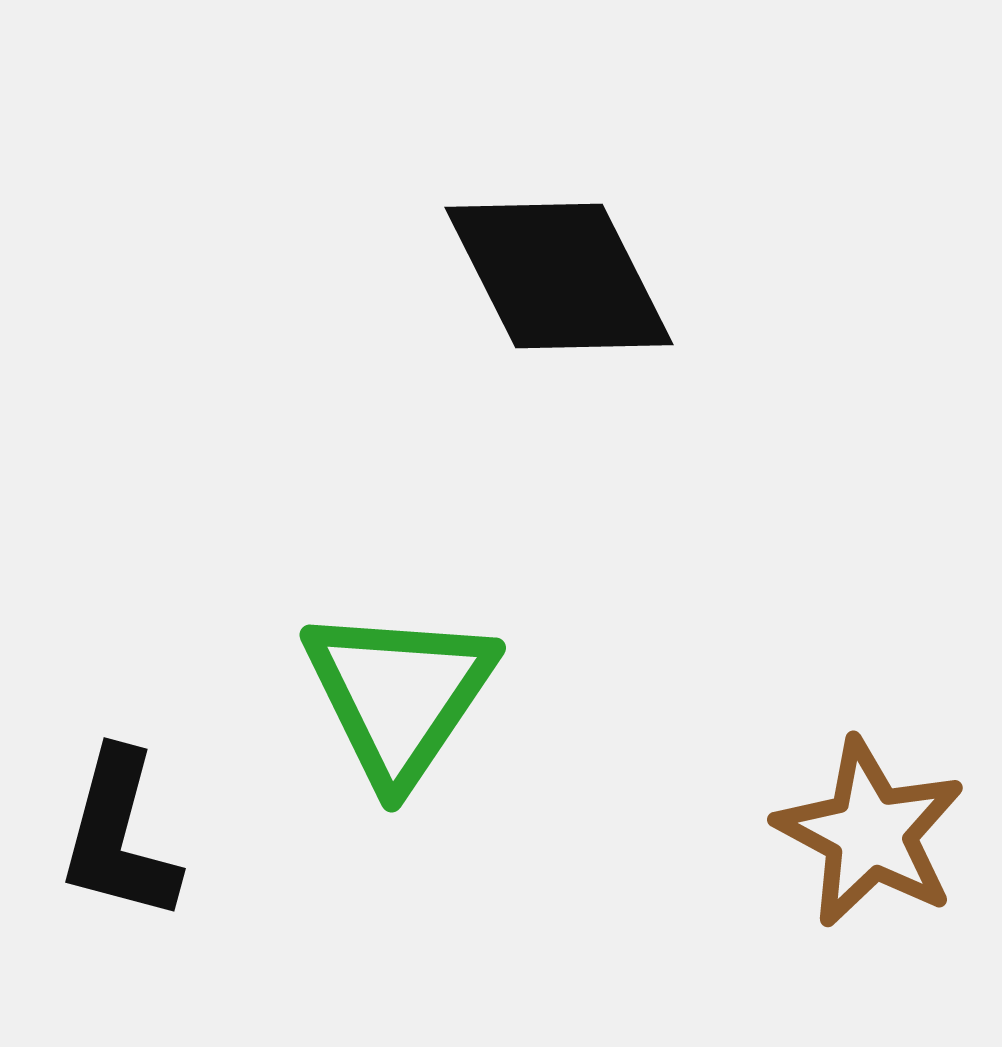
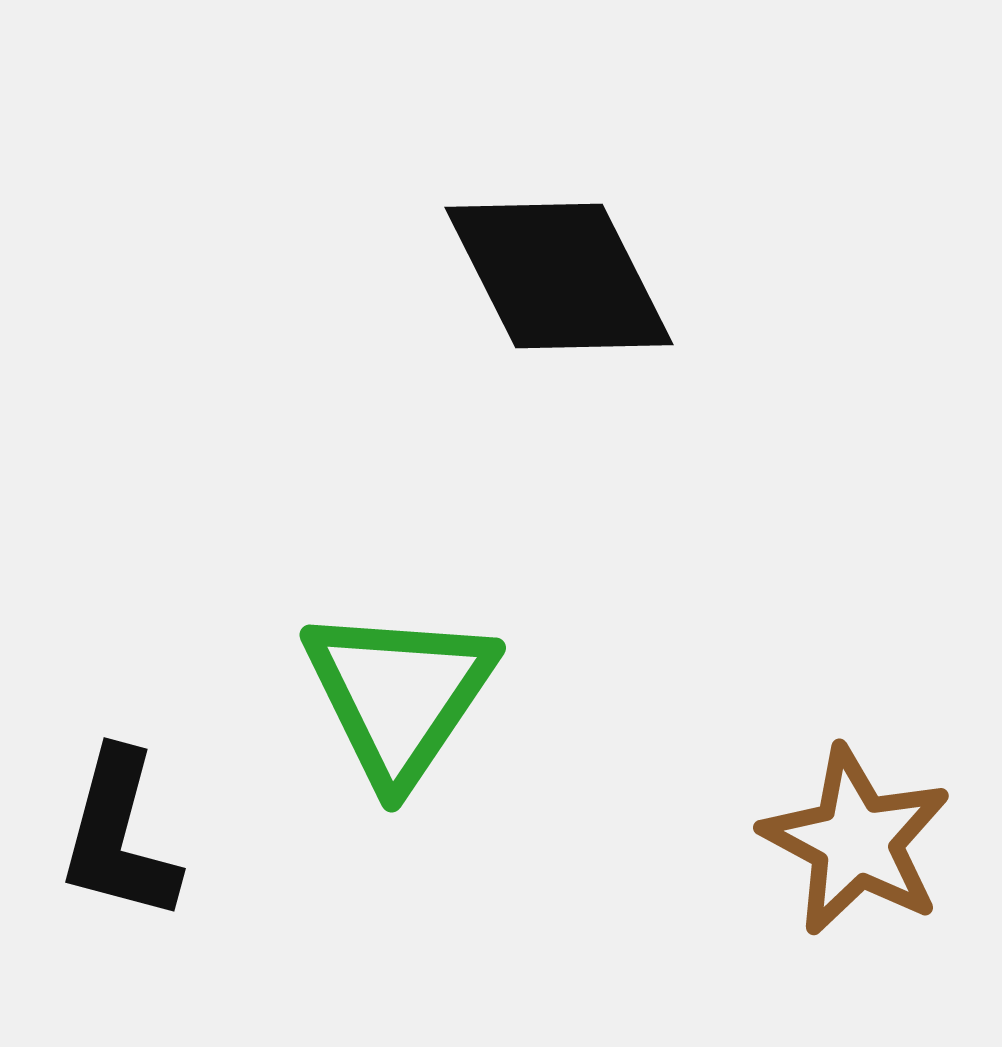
brown star: moved 14 px left, 8 px down
